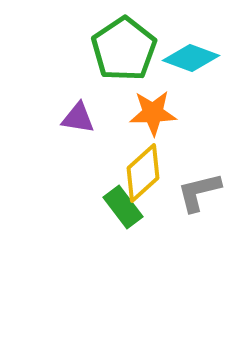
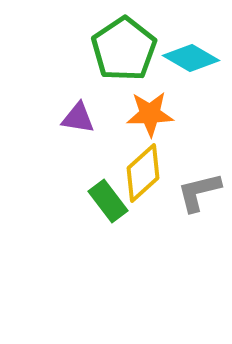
cyan diamond: rotated 10 degrees clockwise
orange star: moved 3 px left, 1 px down
green rectangle: moved 15 px left, 6 px up
